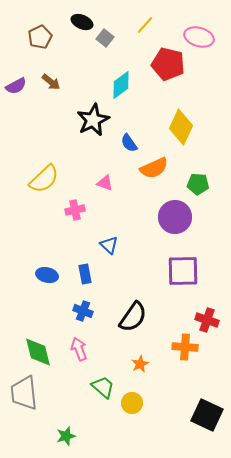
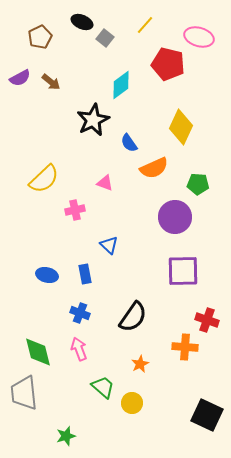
purple semicircle: moved 4 px right, 8 px up
blue cross: moved 3 px left, 2 px down
